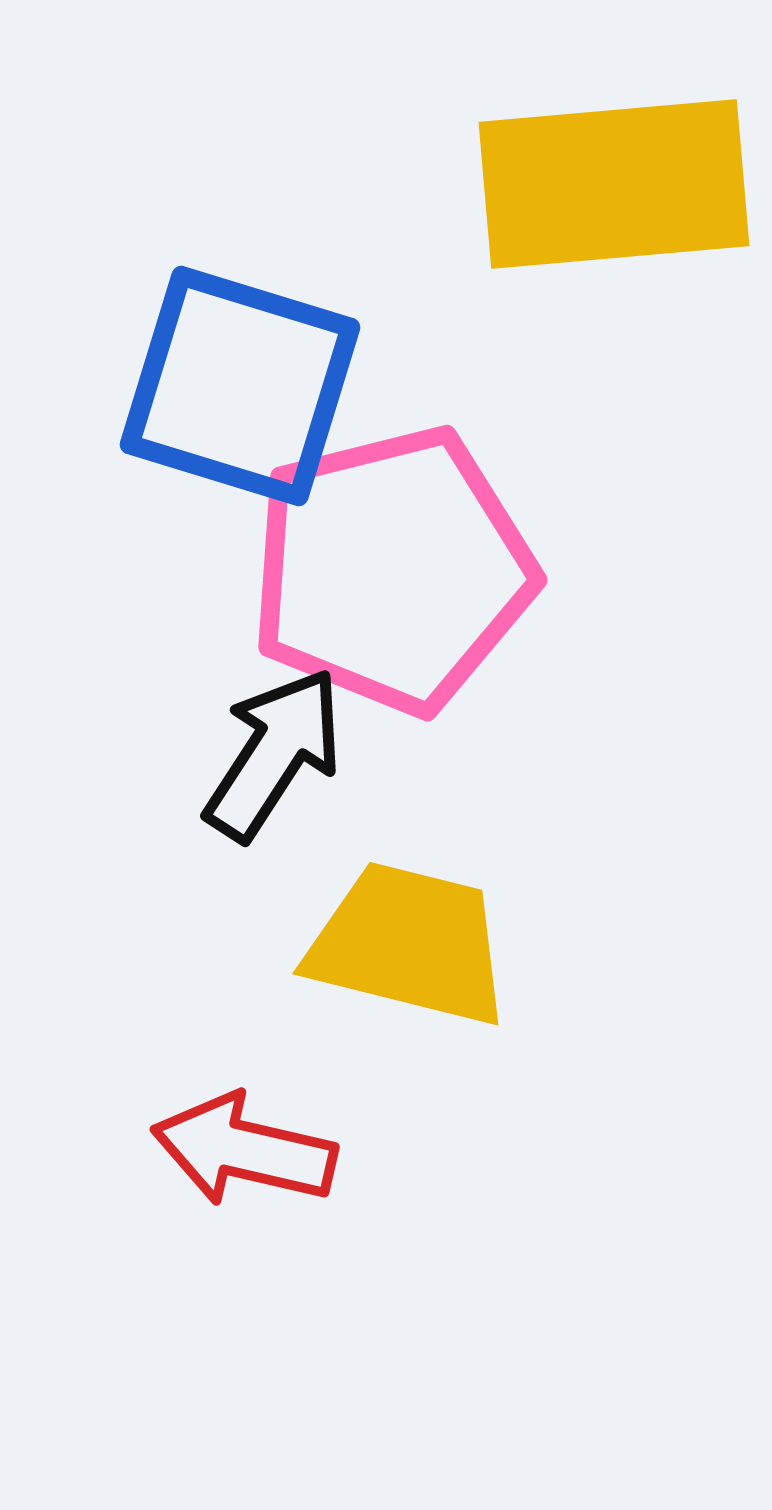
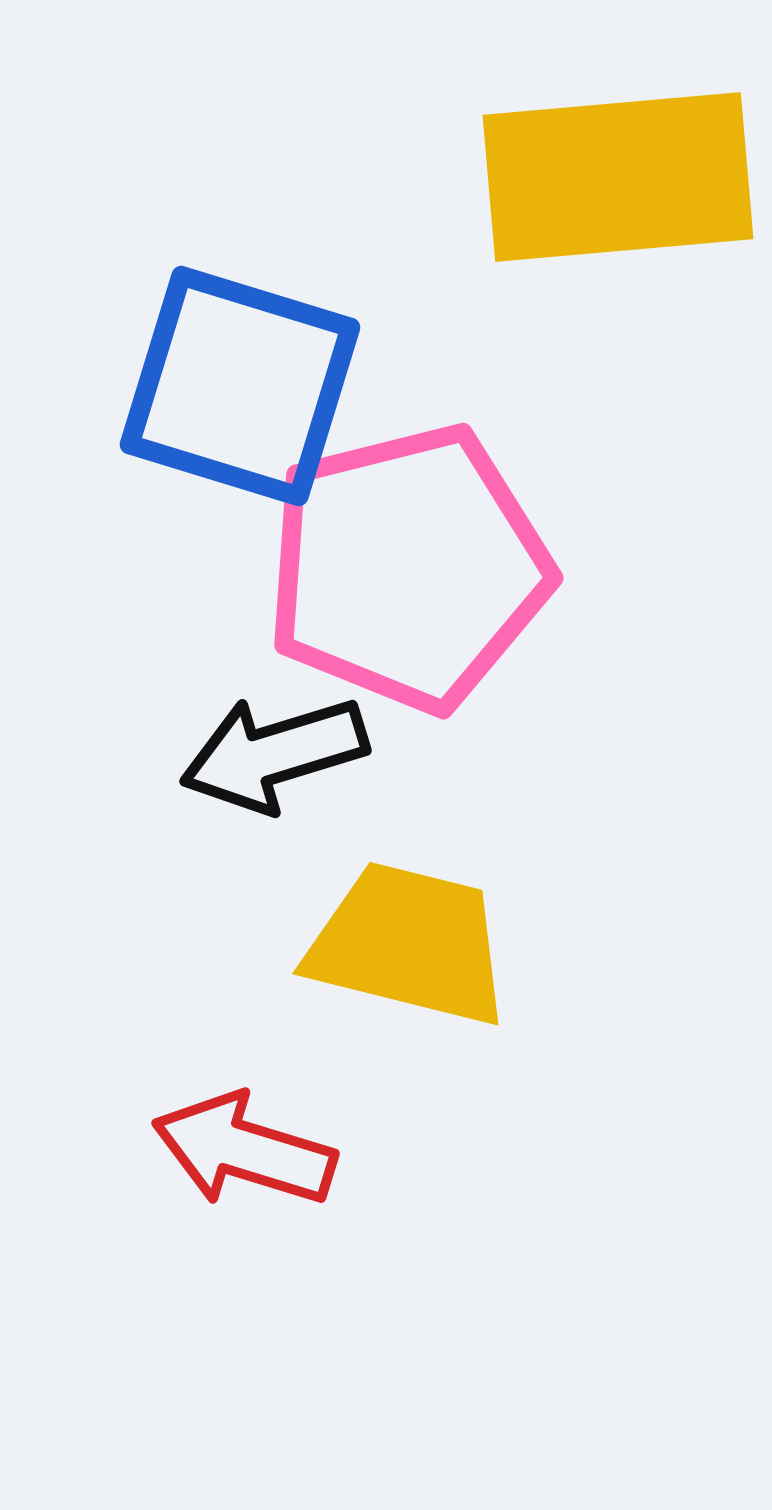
yellow rectangle: moved 4 px right, 7 px up
pink pentagon: moved 16 px right, 2 px up
black arrow: rotated 140 degrees counterclockwise
red arrow: rotated 4 degrees clockwise
